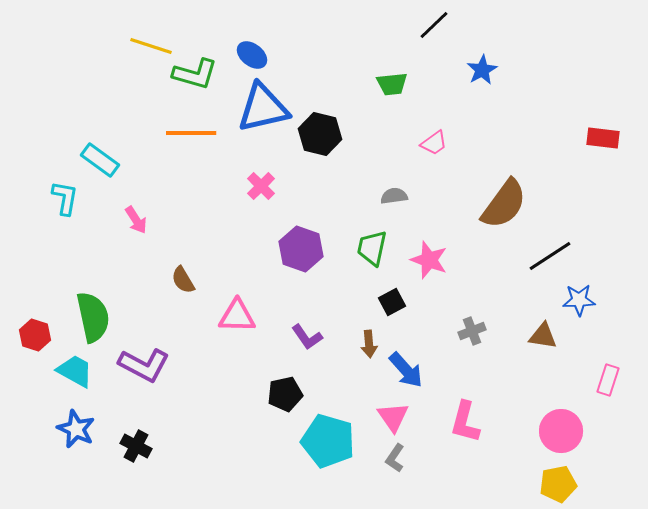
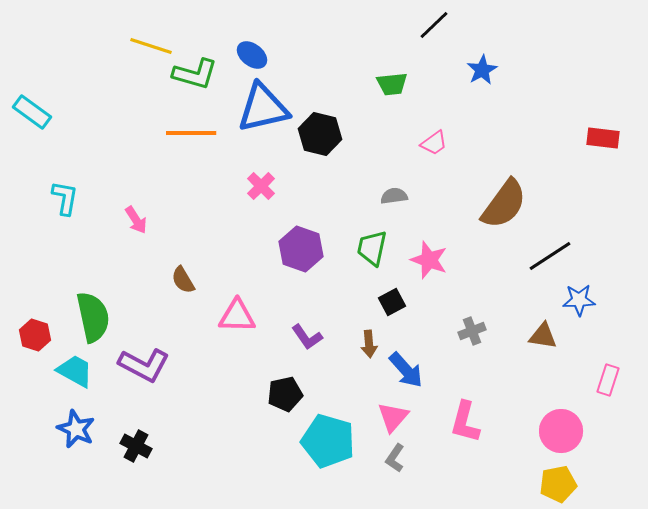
cyan rectangle at (100, 160): moved 68 px left, 48 px up
pink triangle at (393, 417): rotated 16 degrees clockwise
